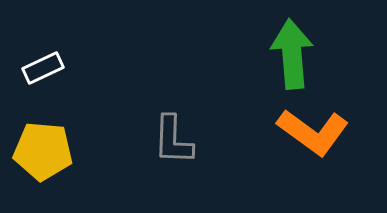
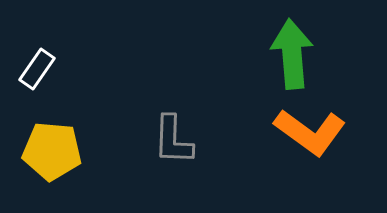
white rectangle: moved 6 px left, 1 px down; rotated 30 degrees counterclockwise
orange L-shape: moved 3 px left
yellow pentagon: moved 9 px right
